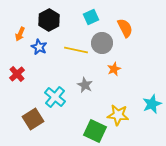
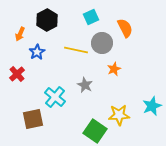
black hexagon: moved 2 px left
blue star: moved 2 px left, 5 px down; rotated 14 degrees clockwise
cyan star: moved 2 px down
yellow star: moved 1 px right; rotated 10 degrees counterclockwise
brown square: rotated 20 degrees clockwise
green square: rotated 10 degrees clockwise
